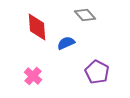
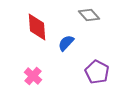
gray diamond: moved 4 px right
blue semicircle: rotated 24 degrees counterclockwise
